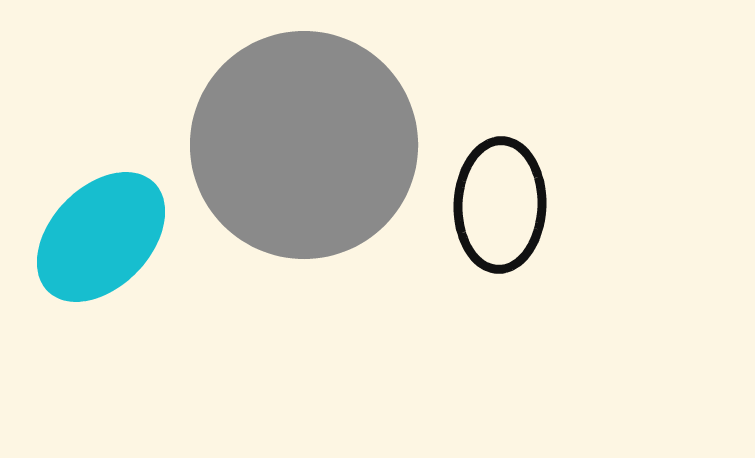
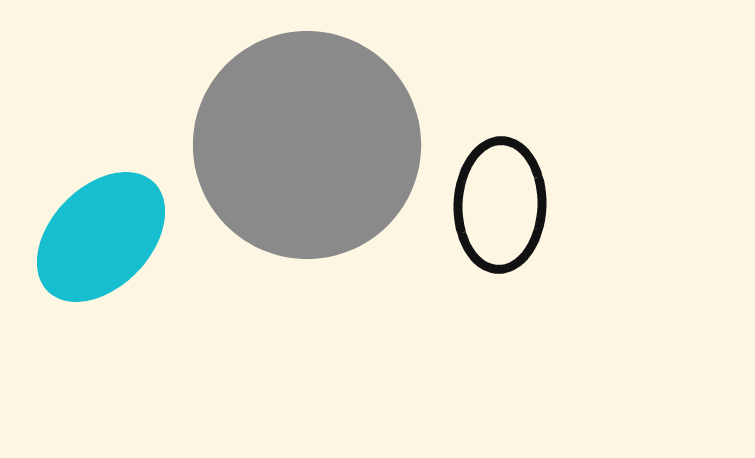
gray circle: moved 3 px right
